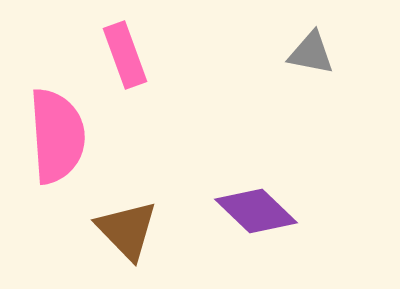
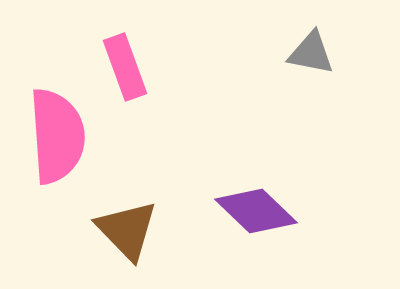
pink rectangle: moved 12 px down
